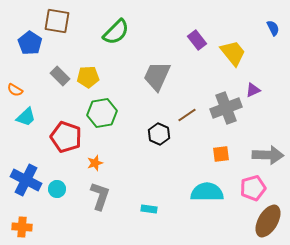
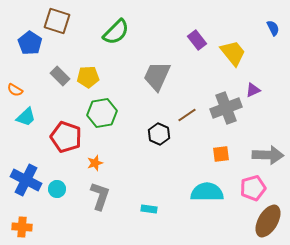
brown square: rotated 8 degrees clockwise
